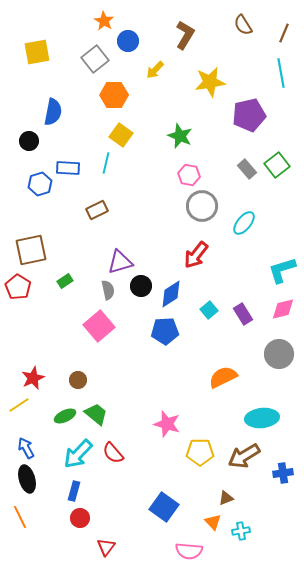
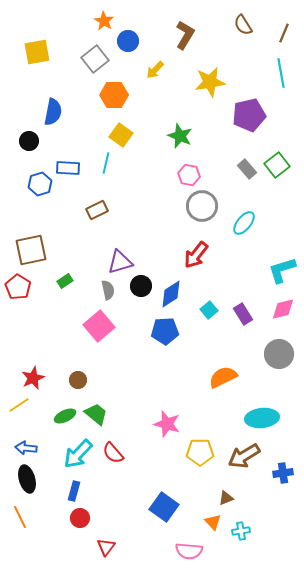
blue arrow at (26, 448): rotated 55 degrees counterclockwise
